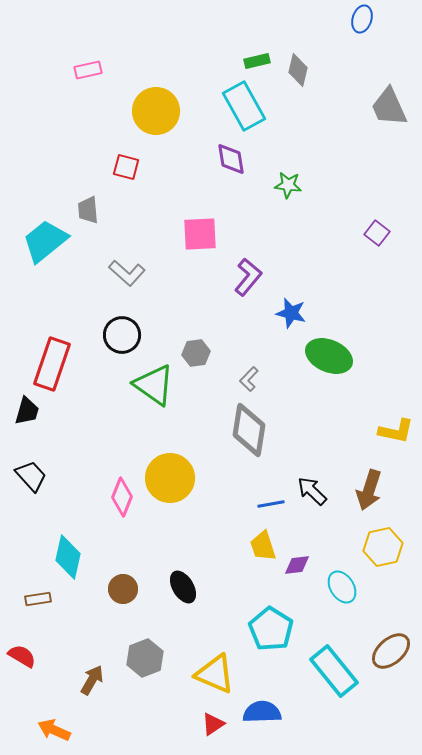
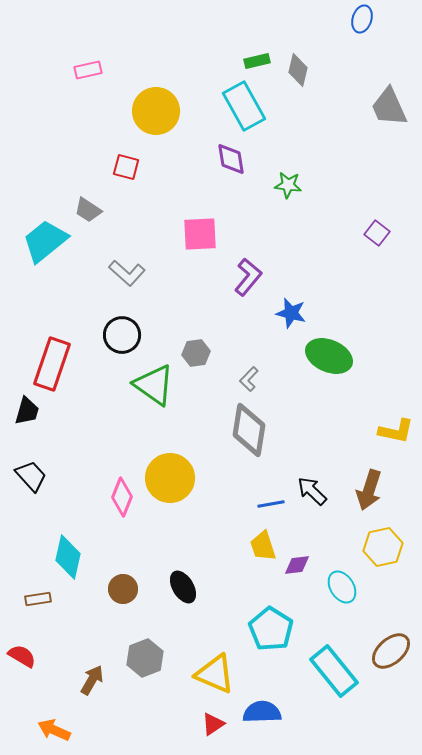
gray trapezoid at (88, 210): rotated 52 degrees counterclockwise
